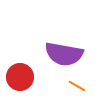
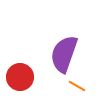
purple semicircle: rotated 99 degrees clockwise
